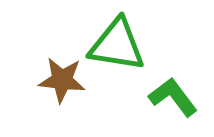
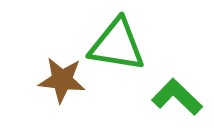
green L-shape: moved 4 px right; rotated 9 degrees counterclockwise
